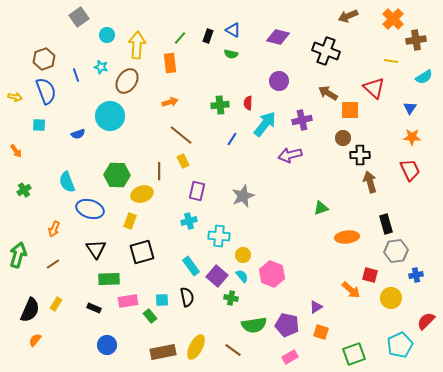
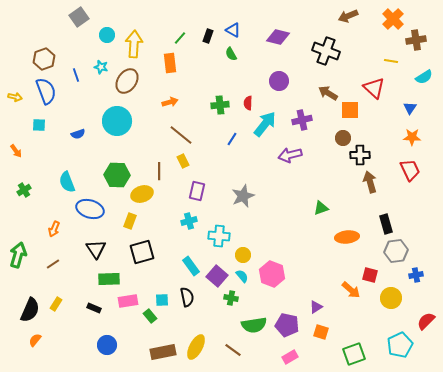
yellow arrow at (137, 45): moved 3 px left, 1 px up
green semicircle at (231, 54): rotated 48 degrees clockwise
cyan circle at (110, 116): moved 7 px right, 5 px down
